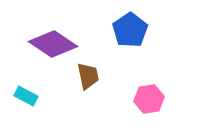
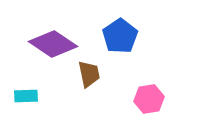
blue pentagon: moved 10 px left, 6 px down
brown trapezoid: moved 1 px right, 2 px up
cyan rectangle: rotated 30 degrees counterclockwise
